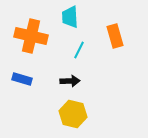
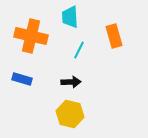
orange rectangle: moved 1 px left
black arrow: moved 1 px right, 1 px down
yellow hexagon: moved 3 px left
